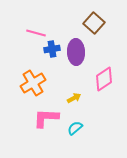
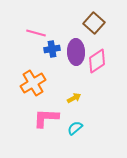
pink diamond: moved 7 px left, 18 px up
